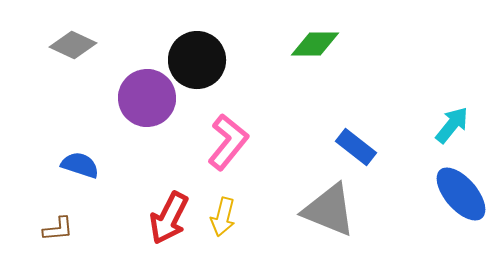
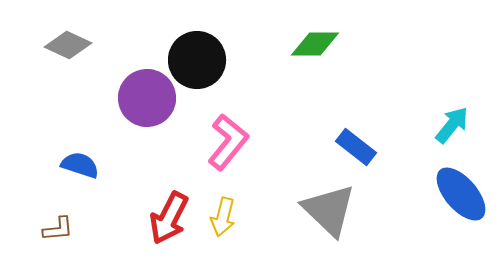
gray diamond: moved 5 px left
gray triangle: rotated 22 degrees clockwise
